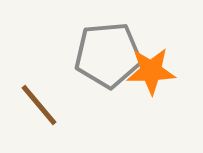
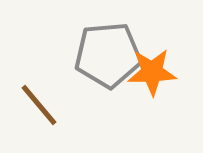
orange star: moved 1 px right, 1 px down
